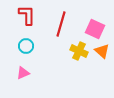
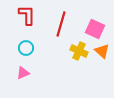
cyan circle: moved 2 px down
